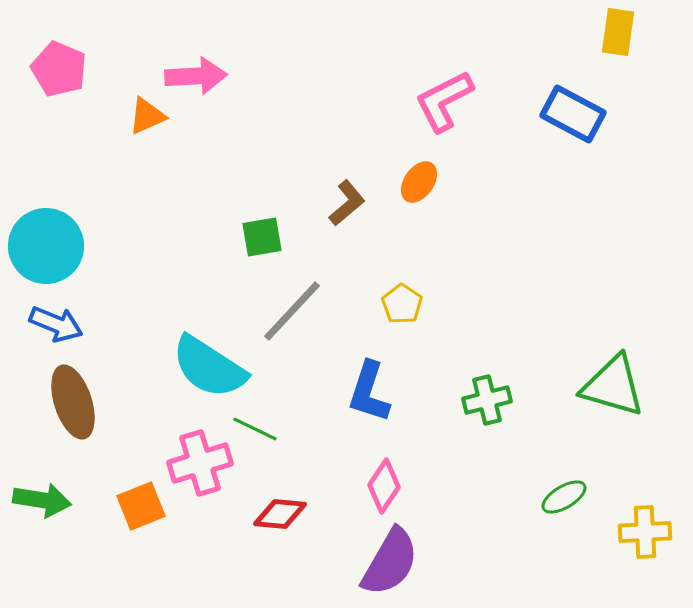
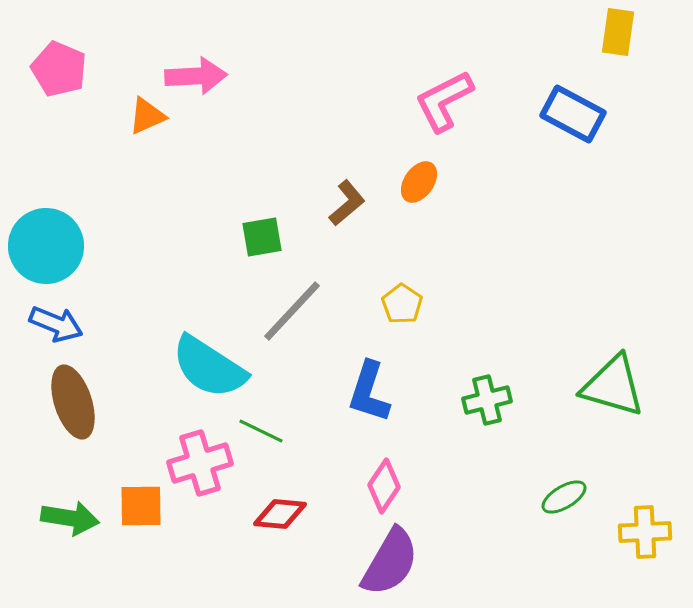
green line: moved 6 px right, 2 px down
green arrow: moved 28 px right, 18 px down
orange square: rotated 21 degrees clockwise
